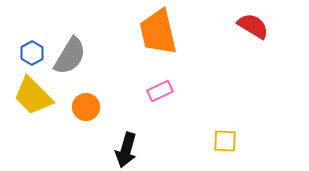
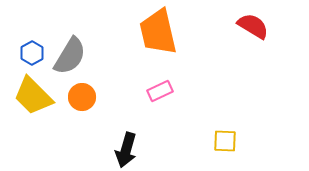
orange circle: moved 4 px left, 10 px up
